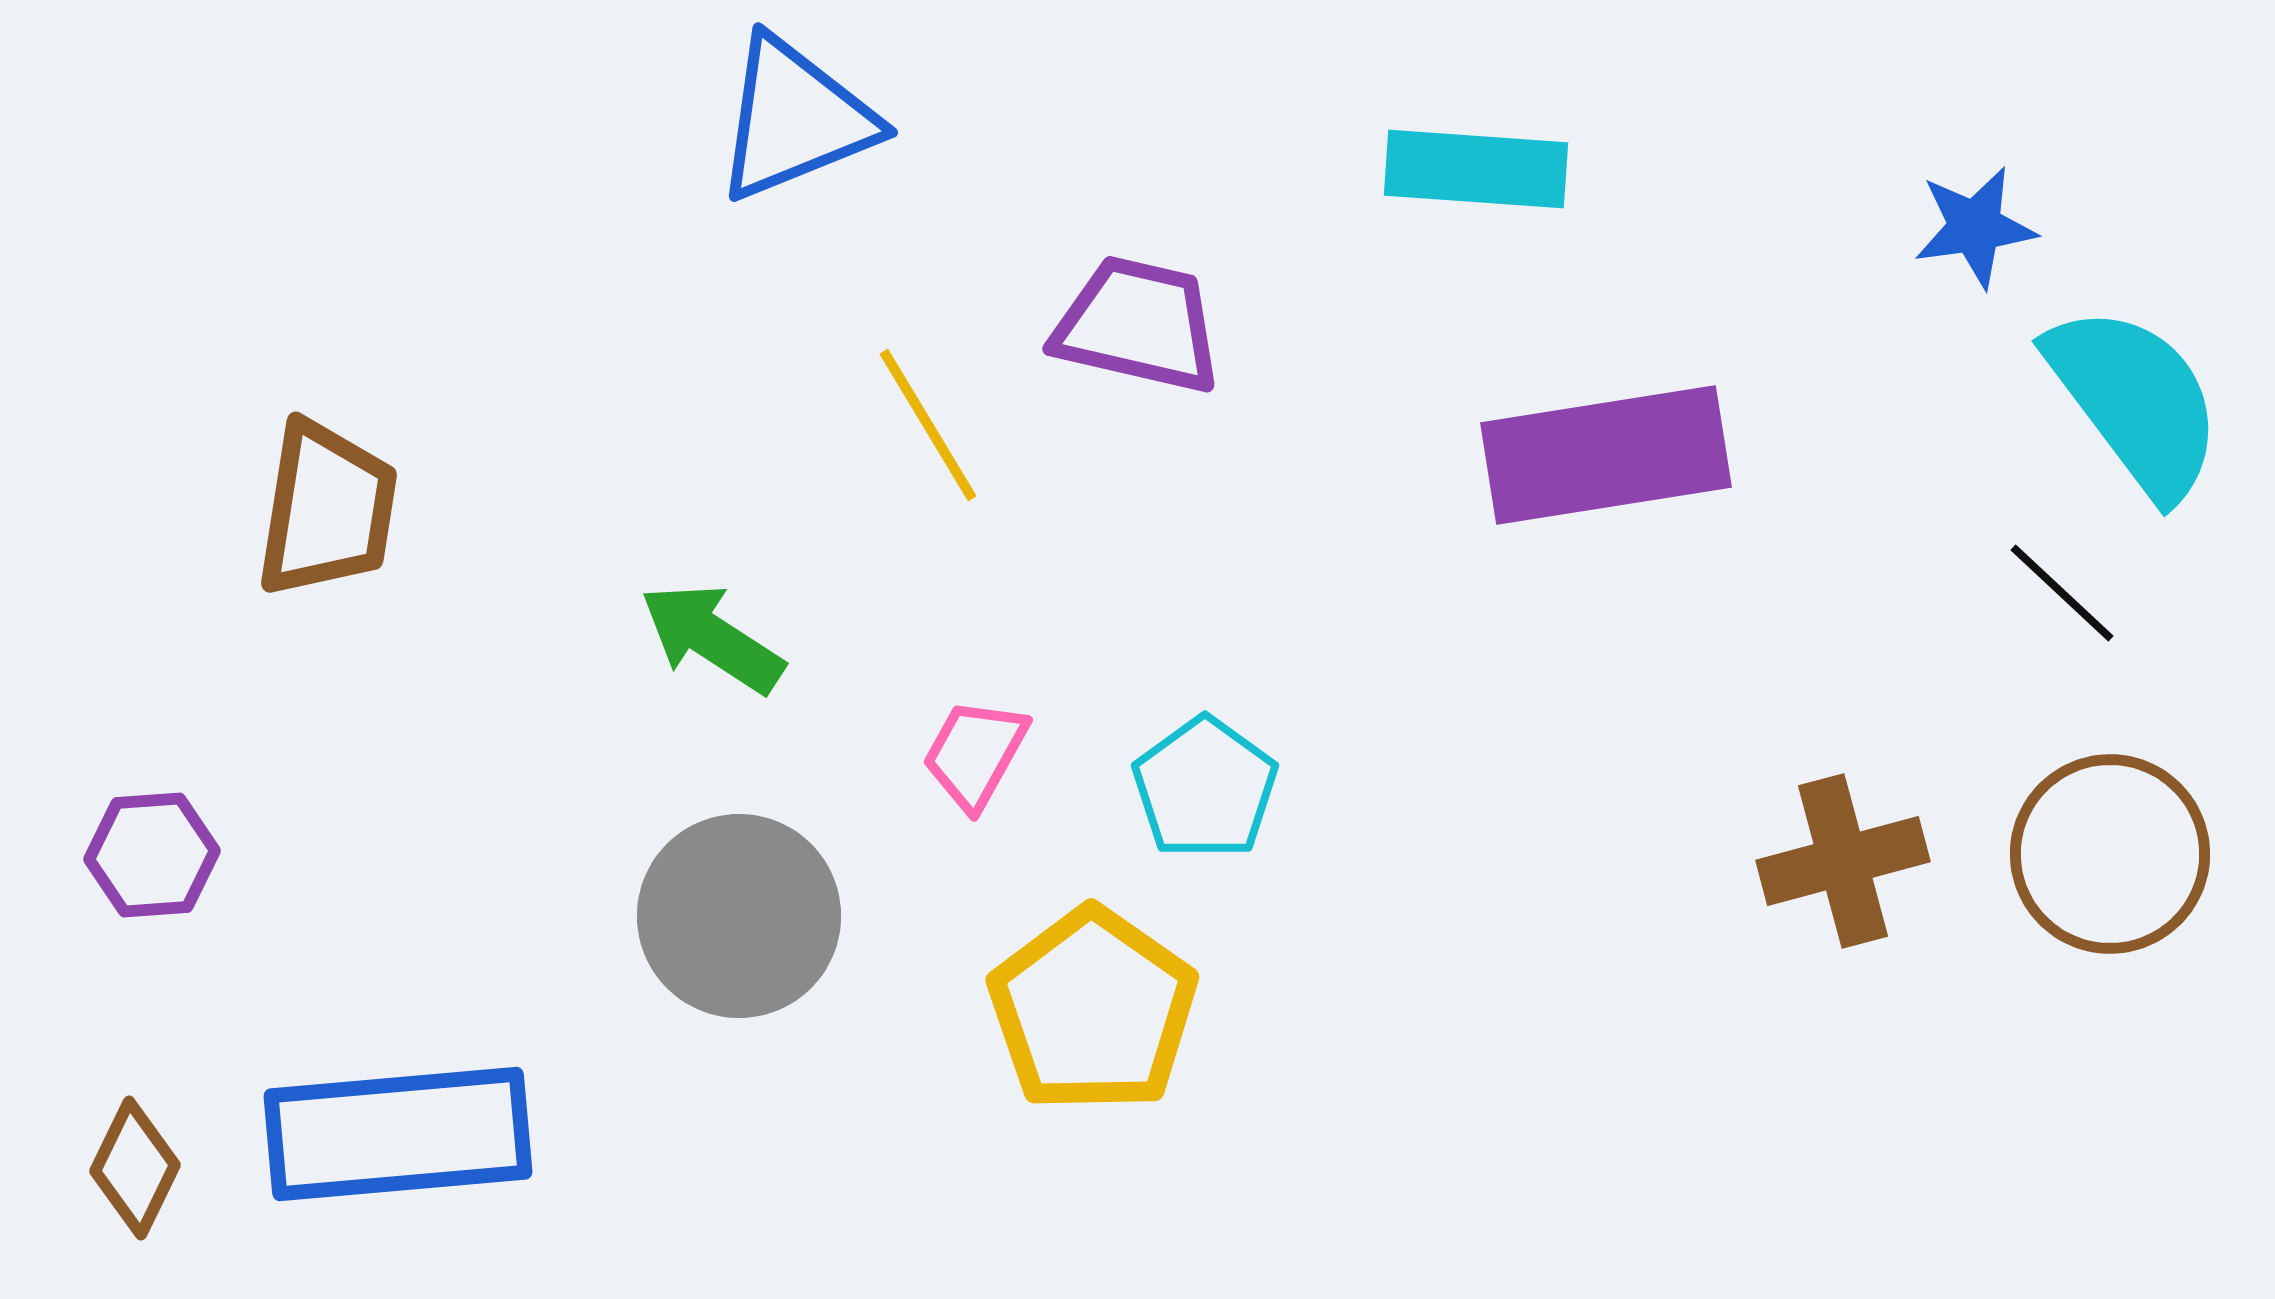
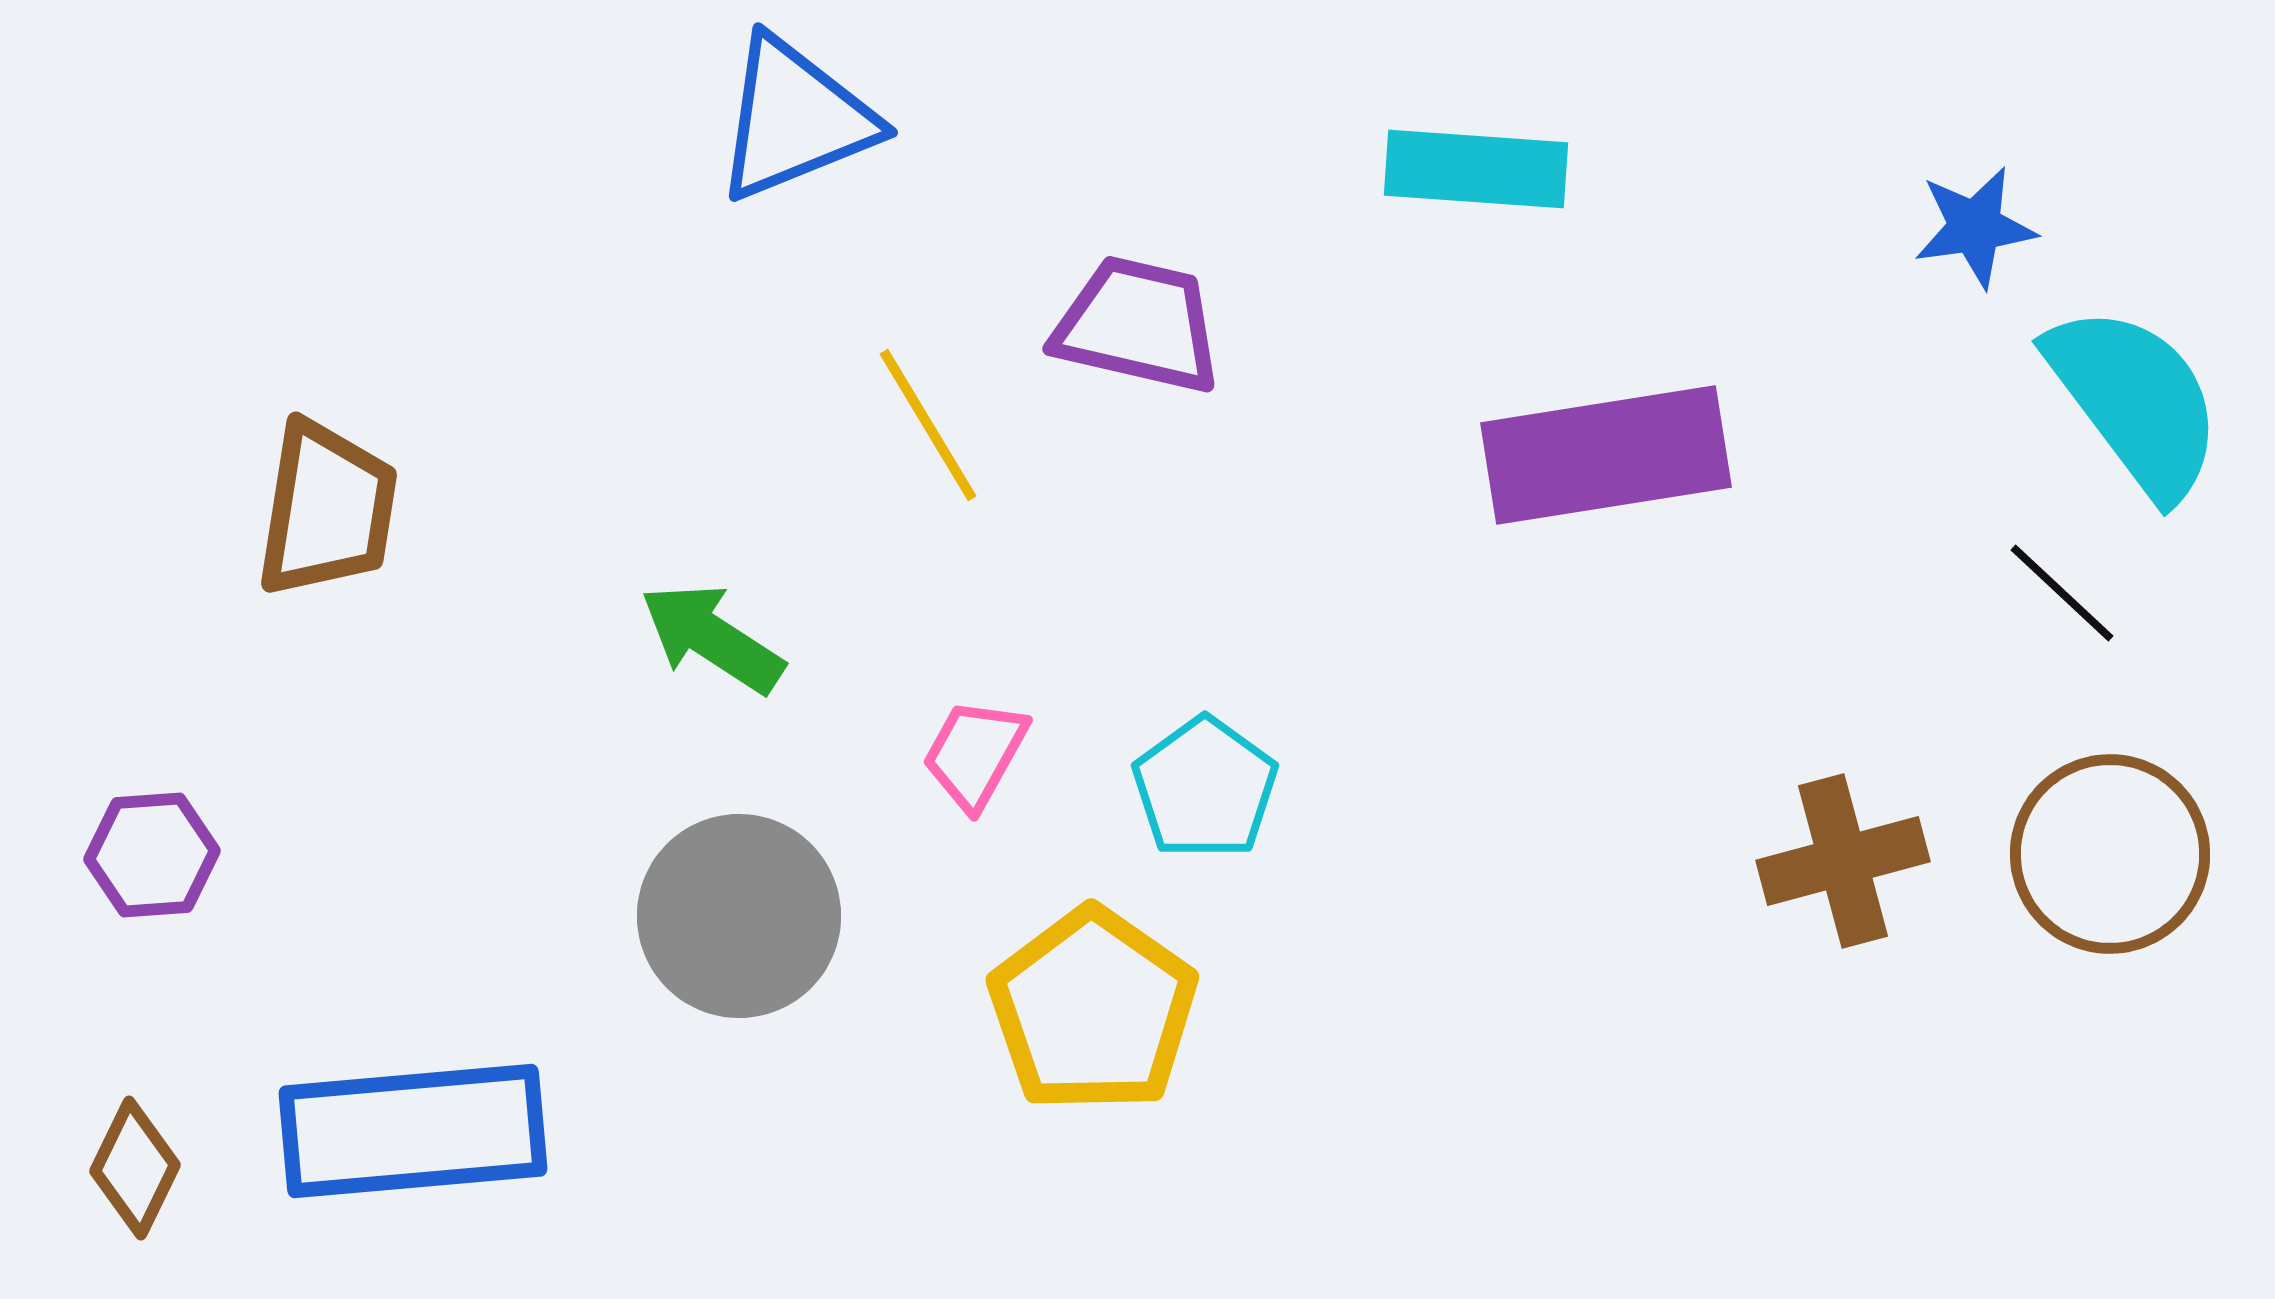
blue rectangle: moved 15 px right, 3 px up
